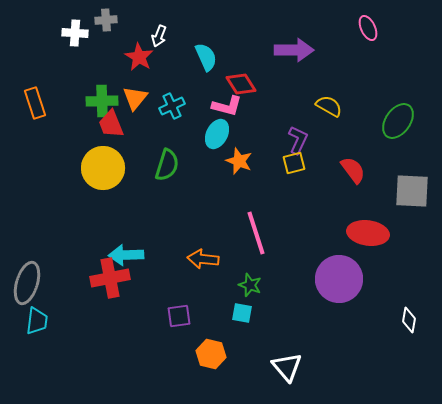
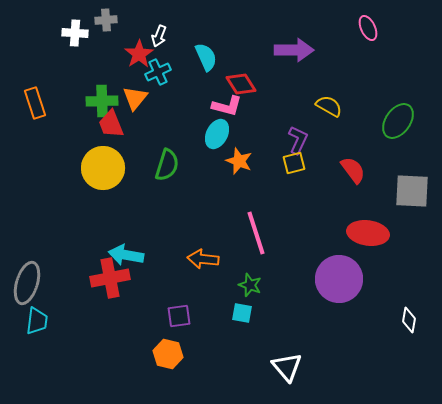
red star: moved 3 px up; rotated 8 degrees clockwise
cyan cross: moved 14 px left, 34 px up
cyan arrow: rotated 12 degrees clockwise
orange hexagon: moved 43 px left
